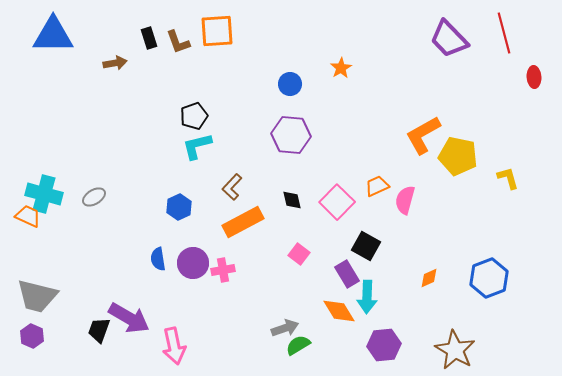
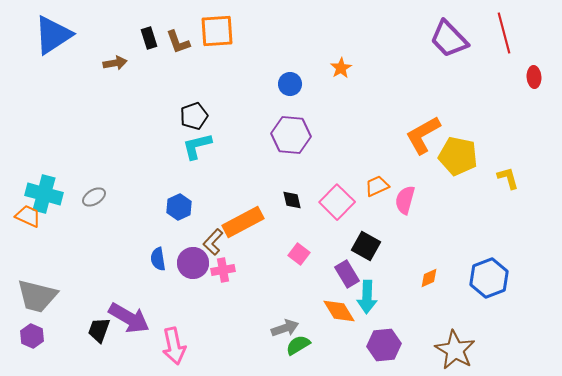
blue triangle at (53, 35): rotated 33 degrees counterclockwise
brown L-shape at (232, 187): moved 19 px left, 55 px down
